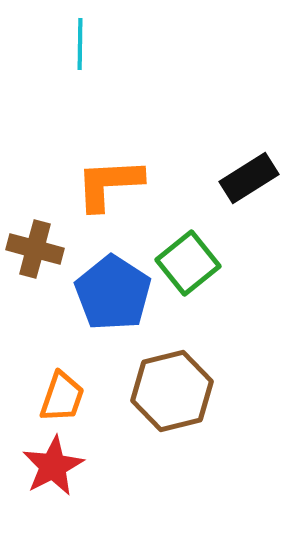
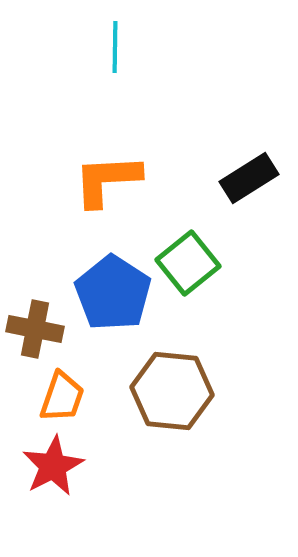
cyan line: moved 35 px right, 3 px down
orange L-shape: moved 2 px left, 4 px up
brown cross: moved 80 px down; rotated 4 degrees counterclockwise
brown hexagon: rotated 20 degrees clockwise
